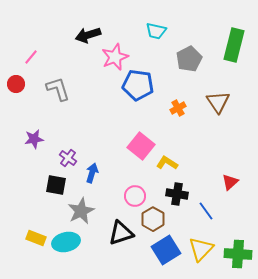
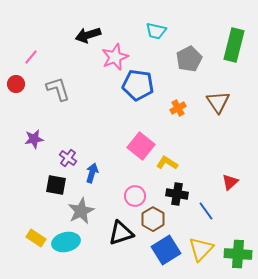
yellow rectangle: rotated 12 degrees clockwise
